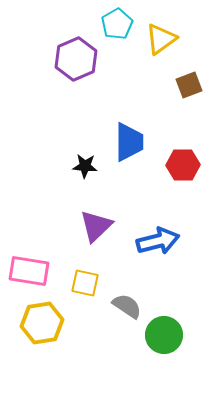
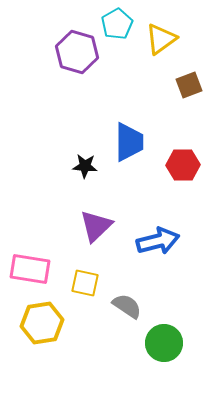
purple hexagon: moved 1 px right, 7 px up; rotated 21 degrees counterclockwise
pink rectangle: moved 1 px right, 2 px up
green circle: moved 8 px down
